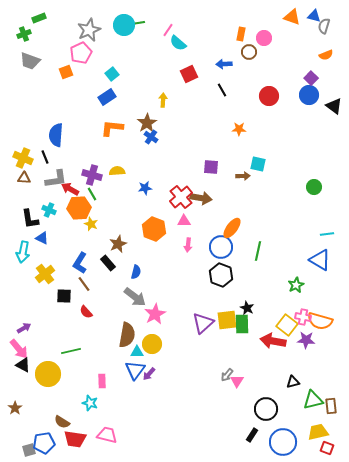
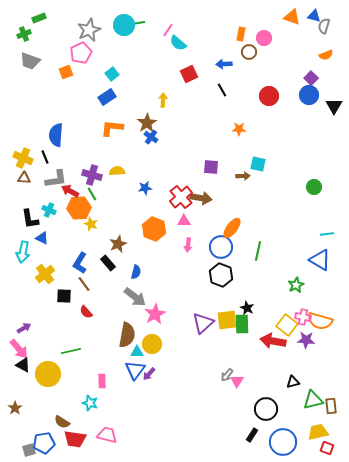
black triangle at (334, 106): rotated 24 degrees clockwise
red arrow at (70, 189): moved 2 px down
